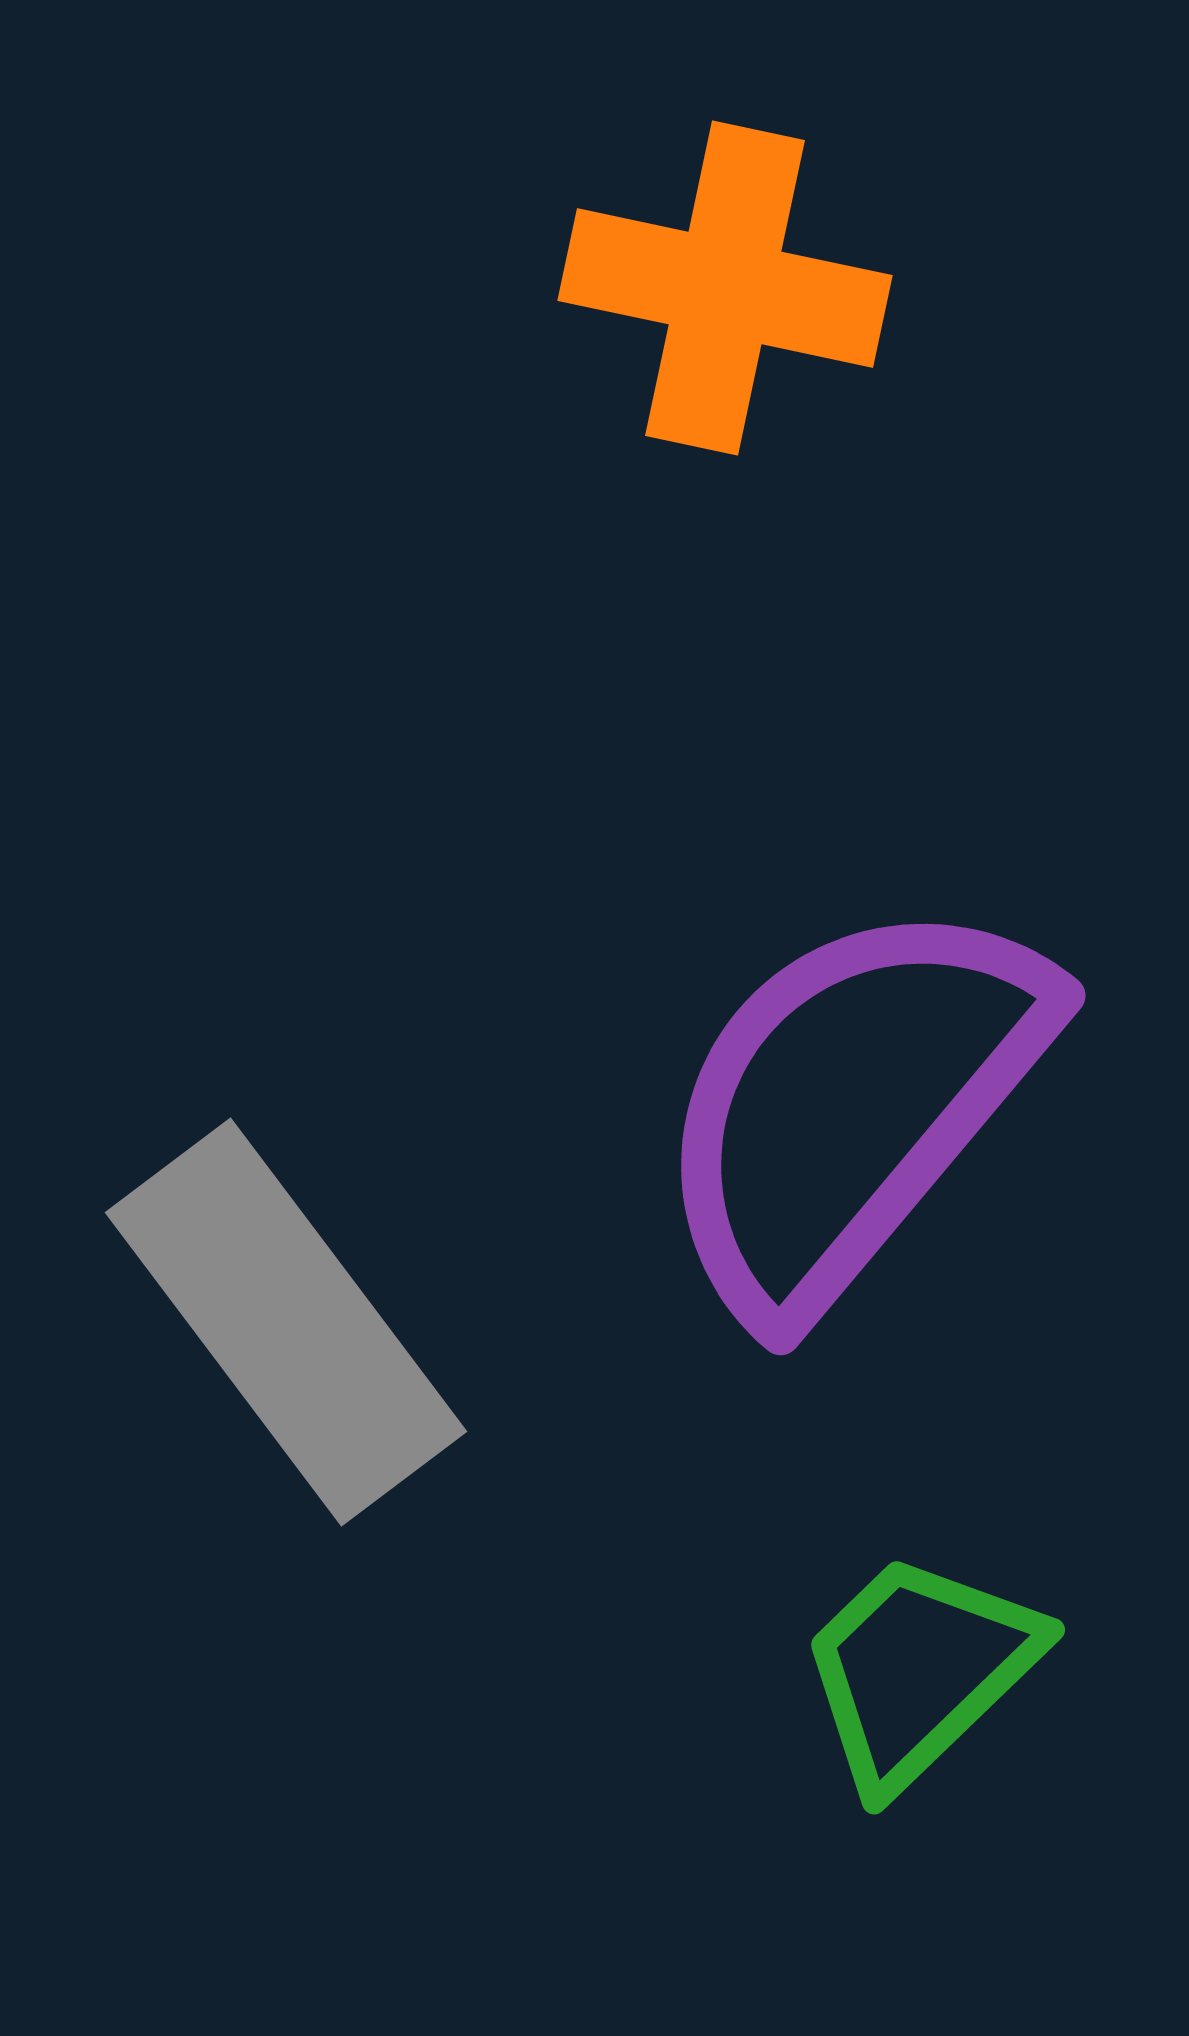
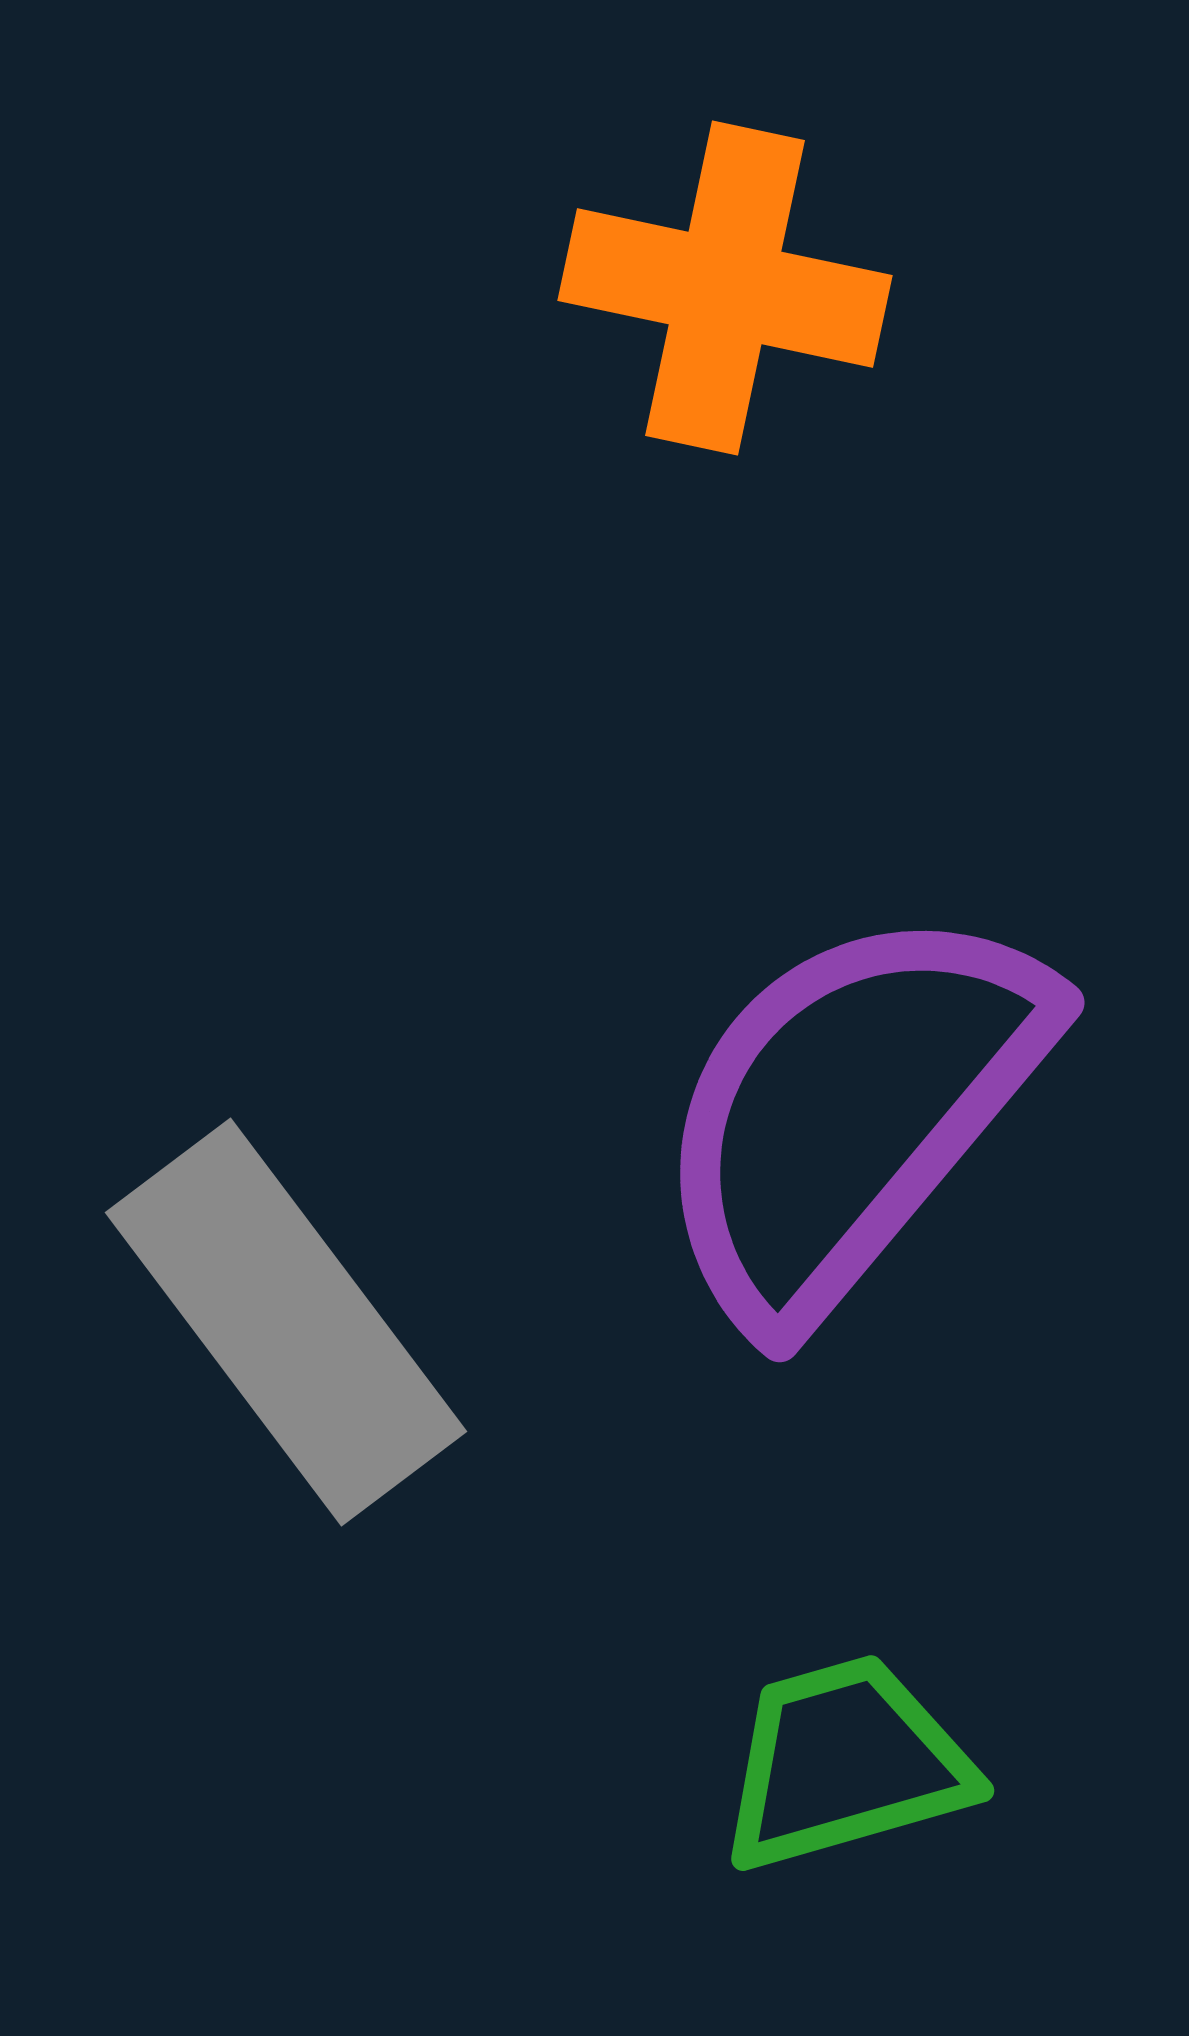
purple semicircle: moved 1 px left, 7 px down
green trapezoid: moved 74 px left, 93 px down; rotated 28 degrees clockwise
